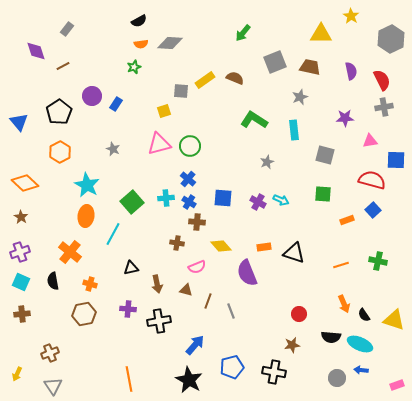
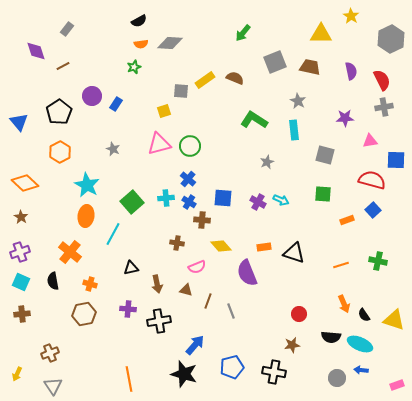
gray star at (300, 97): moved 2 px left, 4 px down; rotated 21 degrees counterclockwise
brown cross at (197, 222): moved 5 px right, 2 px up
black star at (189, 380): moved 5 px left, 6 px up; rotated 12 degrees counterclockwise
